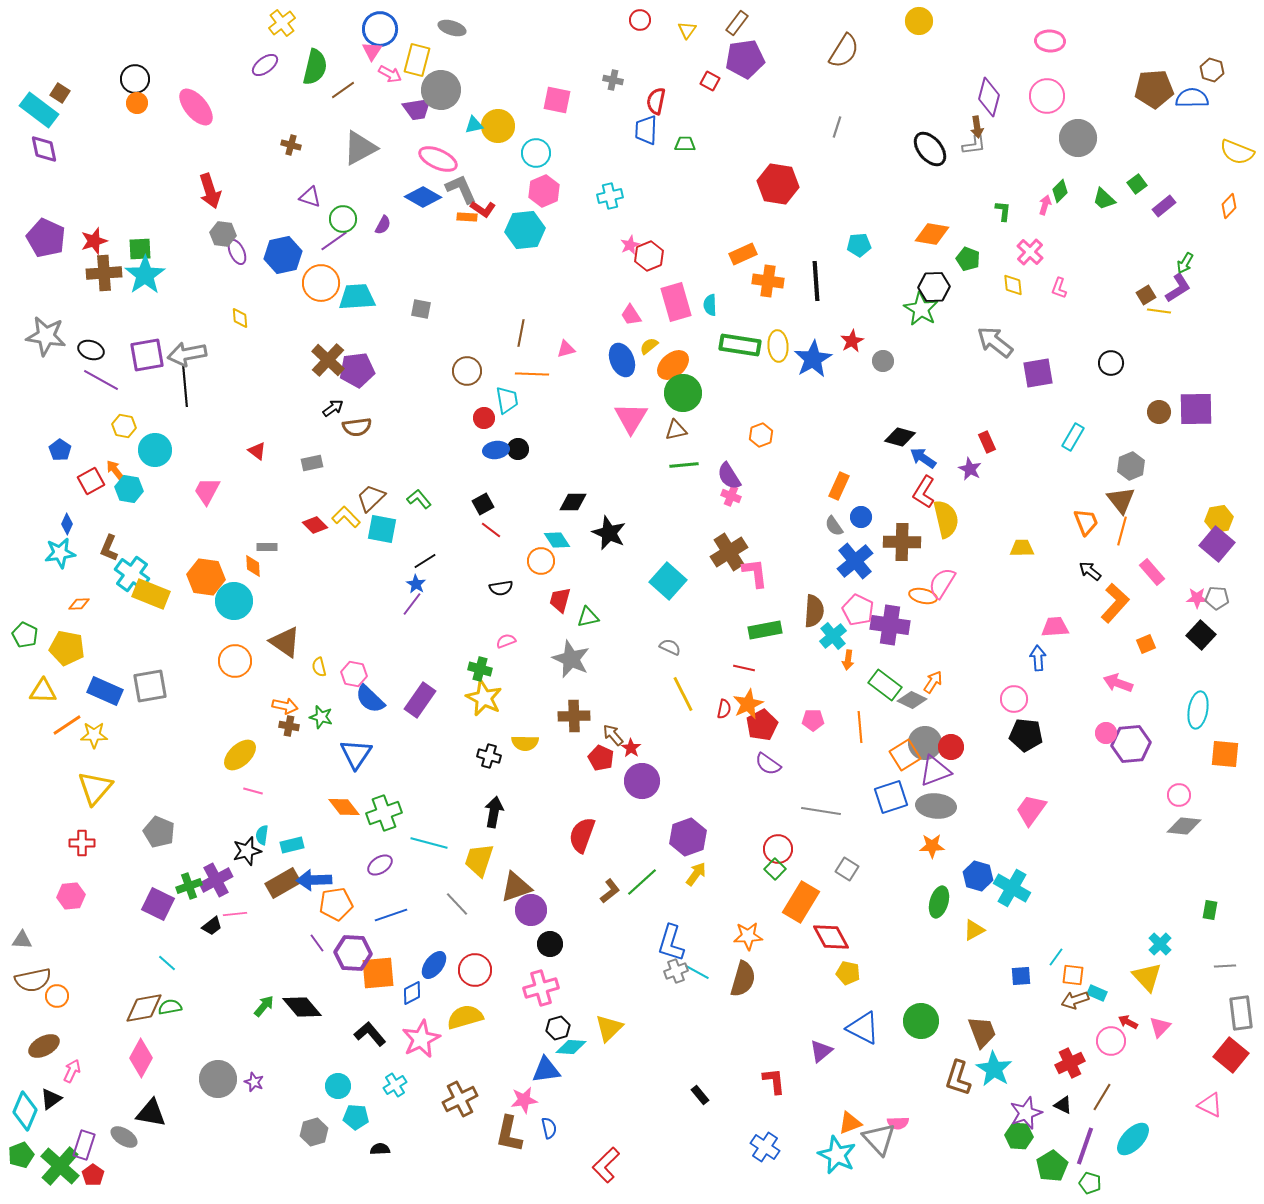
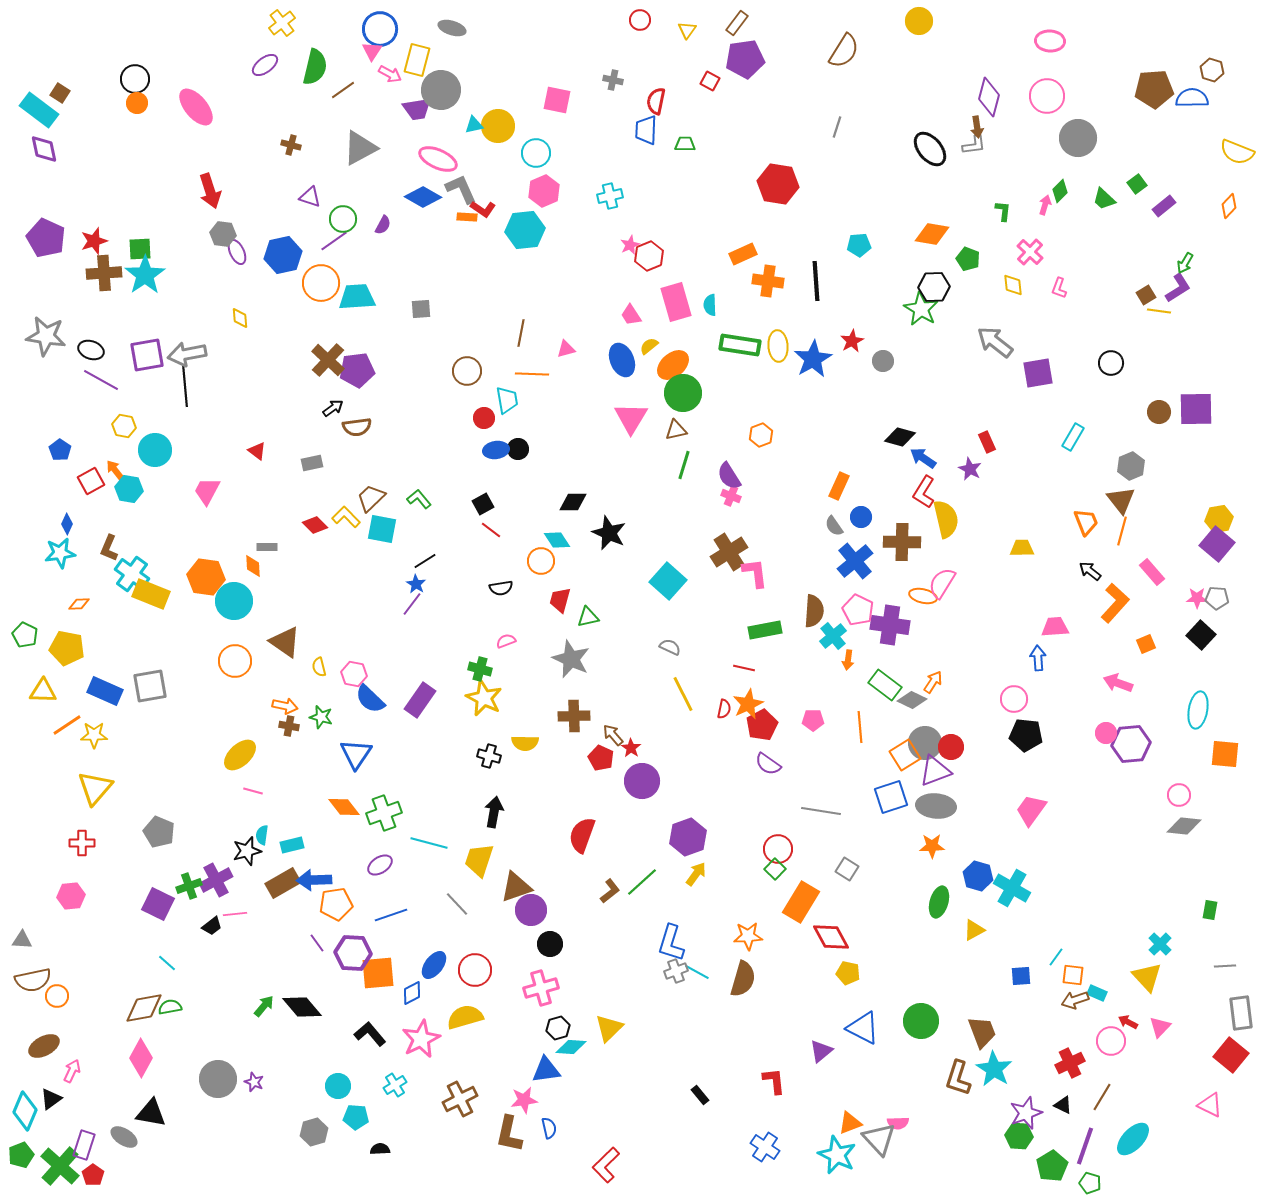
gray square at (421, 309): rotated 15 degrees counterclockwise
green line at (684, 465): rotated 68 degrees counterclockwise
